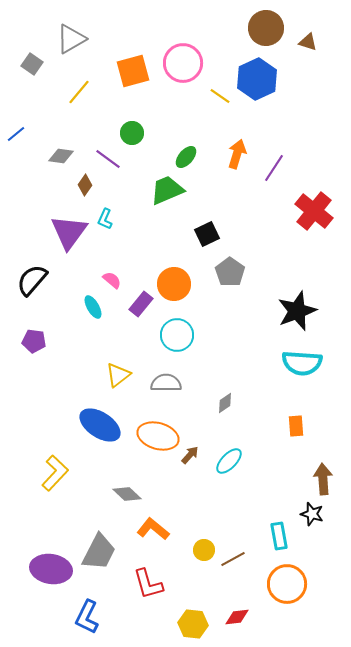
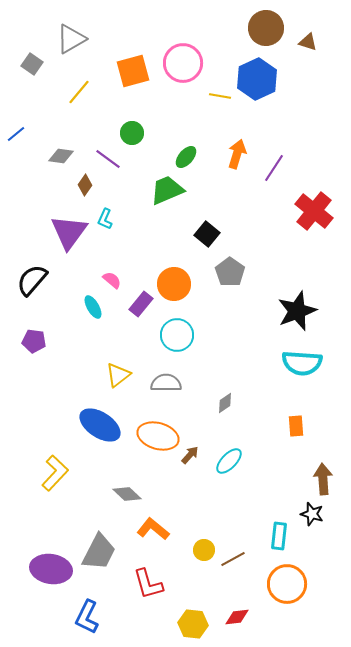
yellow line at (220, 96): rotated 25 degrees counterclockwise
black square at (207, 234): rotated 25 degrees counterclockwise
cyan rectangle at (279, 536): rotated 16 degrees clockwise
